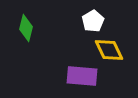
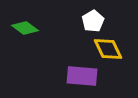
green diamond: moved 1 px left; rotated 68 degrees counterclockwise
yellow diamond: moved 1 px left, 1 px up
